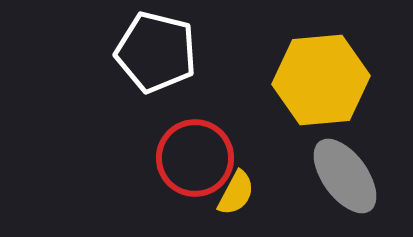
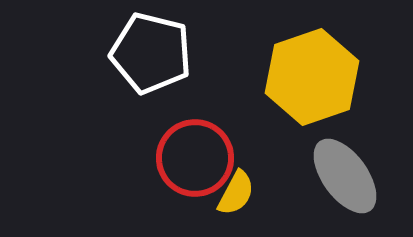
white pentagon: moved 5 px left, 1 px down
yellow hexagon: moved 9 px left, 3 px up; rotated 14 degrees counterclockwise
